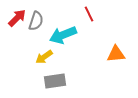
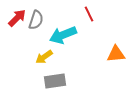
gray semicircle: moved 1 px up
